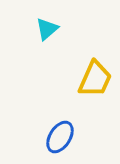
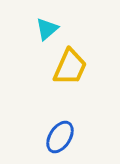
yellow trapezoid: moved 25 px left, 12 px up
